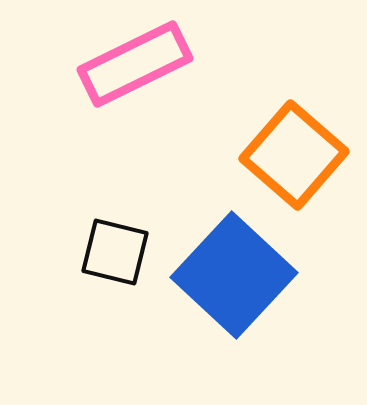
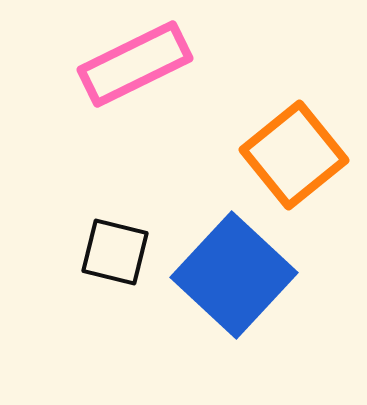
orange square: rotated 10 degrees clockwise
